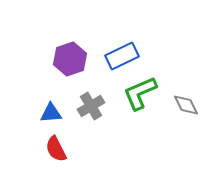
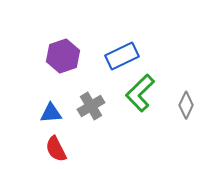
purple hexagon: moved 7 px left, 3 px up
green L-shape: rotated 21 degrees counterclockwise
gray diamond: rotated 52 degrees clockwise
